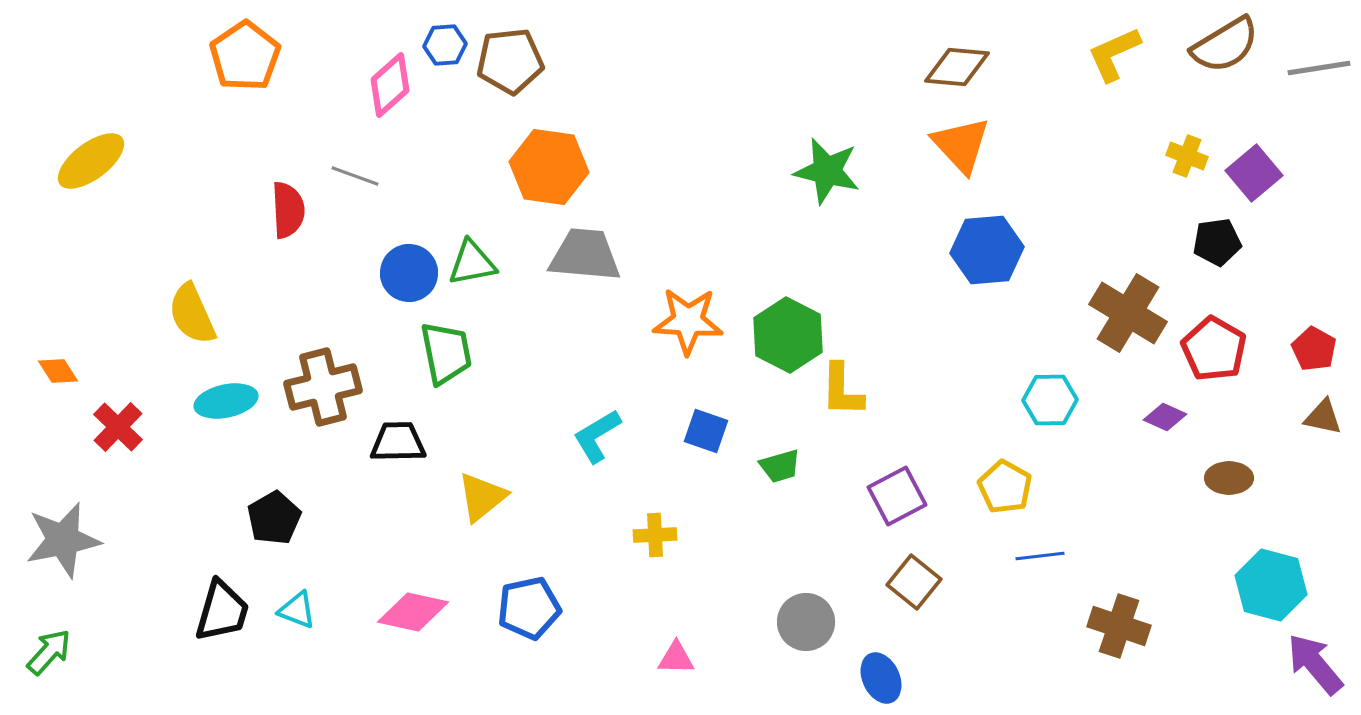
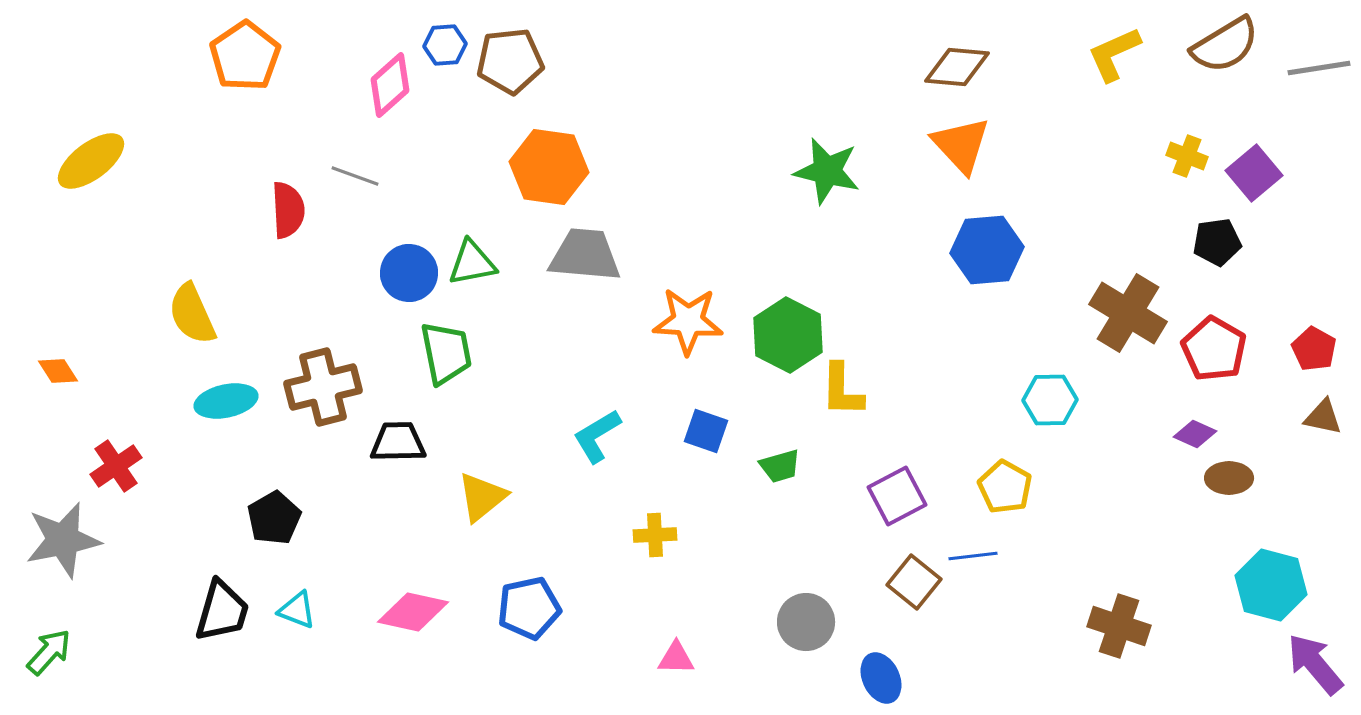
purple diamond at (1165, 417): moved 30 px right, 17 px down
red cross at (118, 427): moved 2 px left, 39 px down; rotated 12 degrees clockwise
blue line at (1040, 556): moved 67 px left
